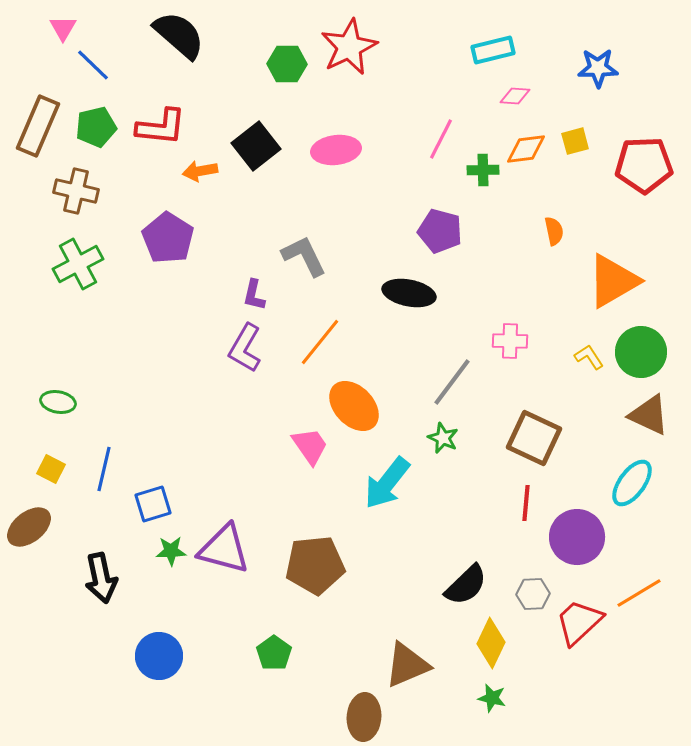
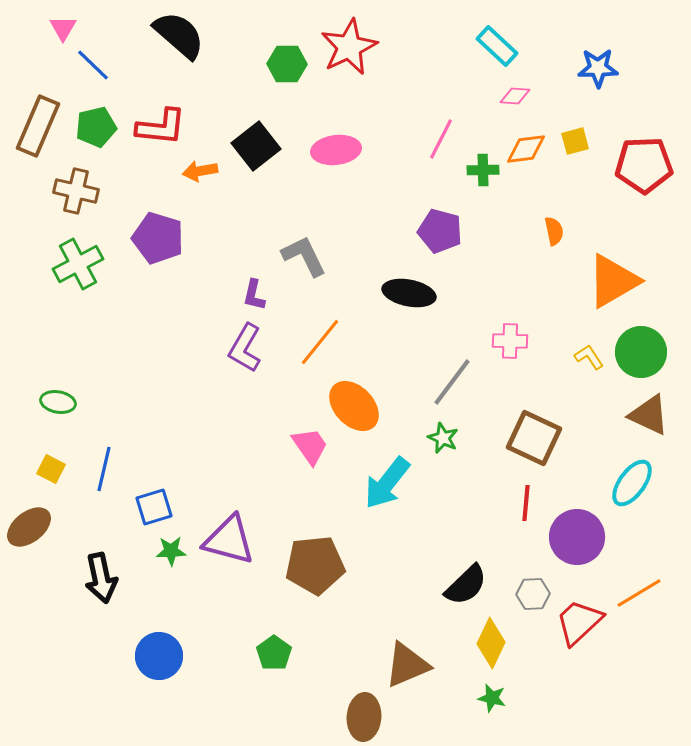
cyan rectangle at (493, 50): moved 4 px right, 4 px up; rotated 57 degrees clockwise
purple pentagon at (168, 238): moved 10 px left; rotated 15 degrees counterclockwise
blue square at (153, 504): moved 1 px right, 3 px down
purple triangle at (224, 549): moved 5 px right, 9 px up
